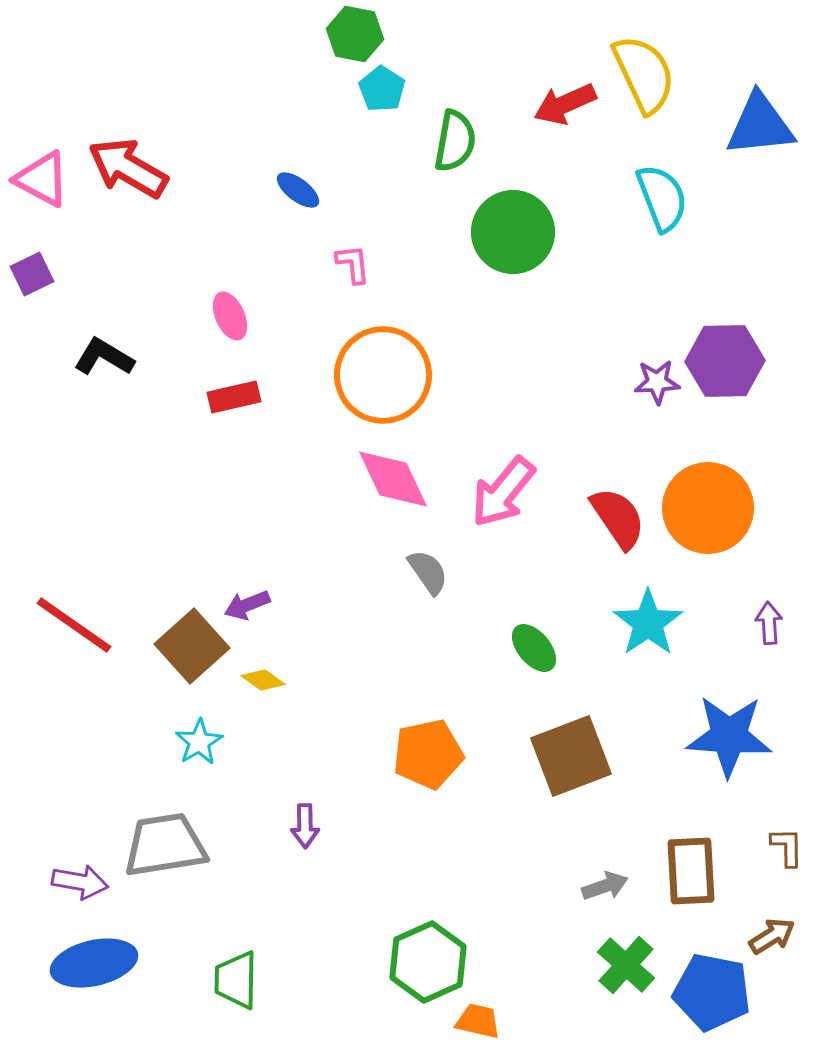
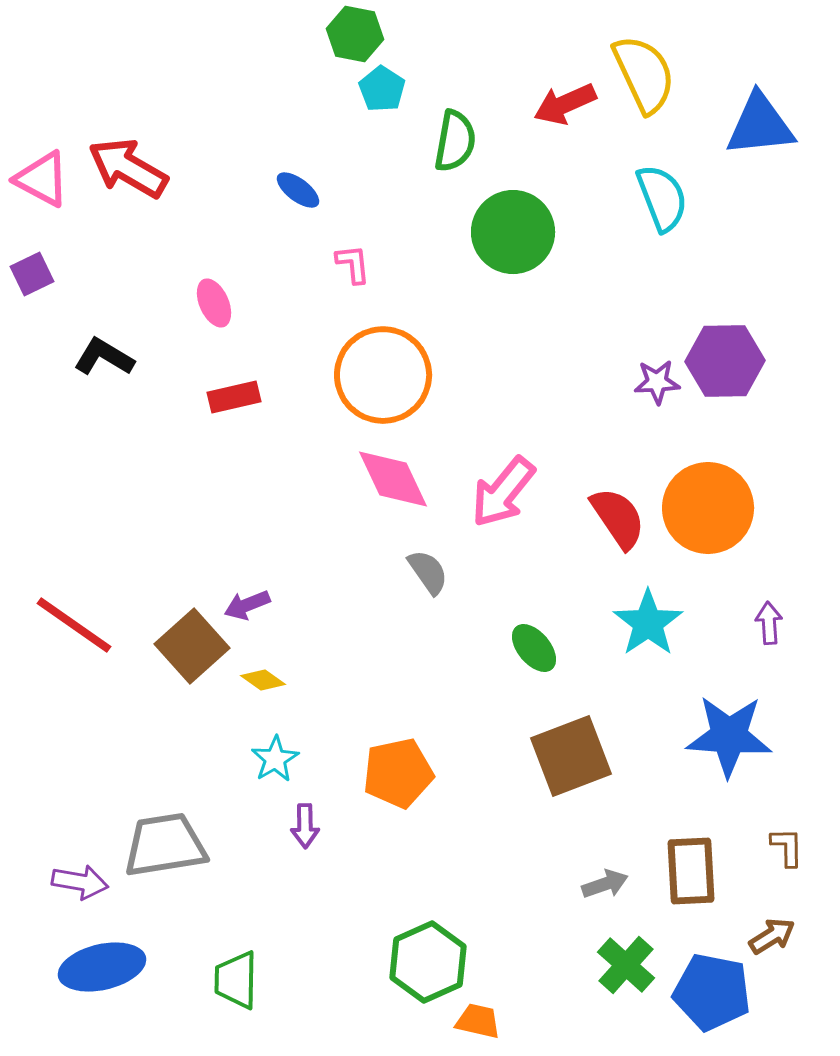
pink ellipse at (230, 316): moved 16 px left, 13 px up
cyan star at (199, 742): moved 76 px right, 17 px down
orange pentagon at (428, 754): moved 30 px left, 19 px down
gray arrow at (605, 886): moved 2 px up
blue ellipse at (94, 963): moved 8 px right, 4 px down
